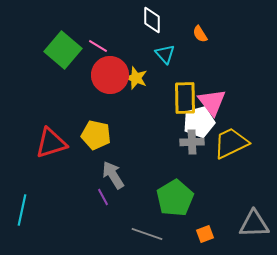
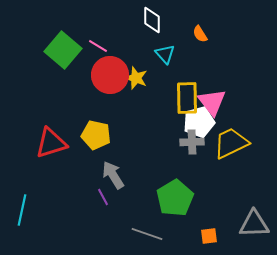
yellow rectangle: moved 2 px right
orange square: moved 4 px right, 2 px down; rotated 12 degrees clockwise
